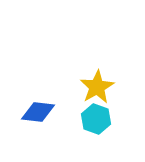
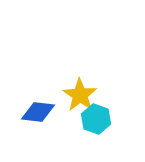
yellow star: moved 17 px left, 8 px down; rotated 8 degrees counterclockwise
